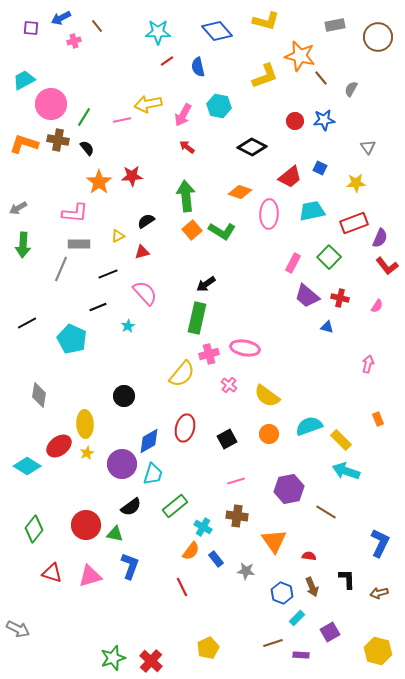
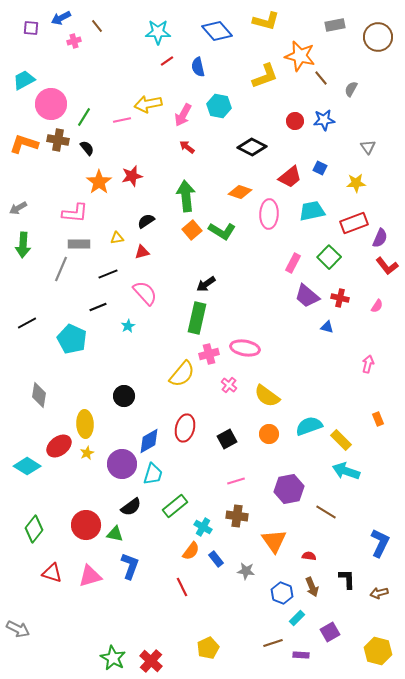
red star at (132, 176): rotated 10 degrees counterclockwise
yellow triangle at (118, 236): moved 1 px left, 2 px down; rotated 16 degrees clockwise
green star at (113, 658): rotated 25 degrees counterclockwise
